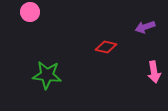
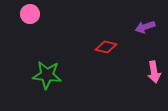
pink circle: moved 2 px down
